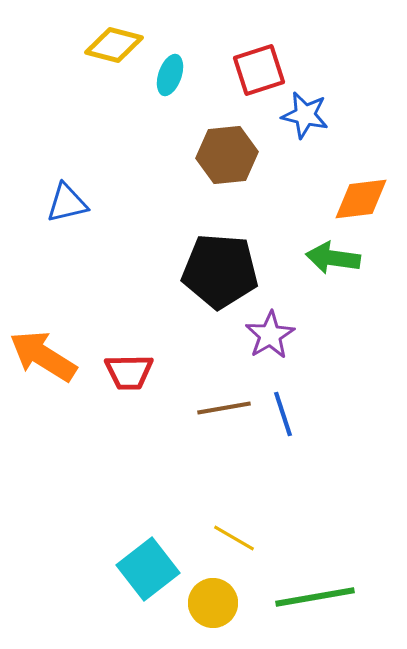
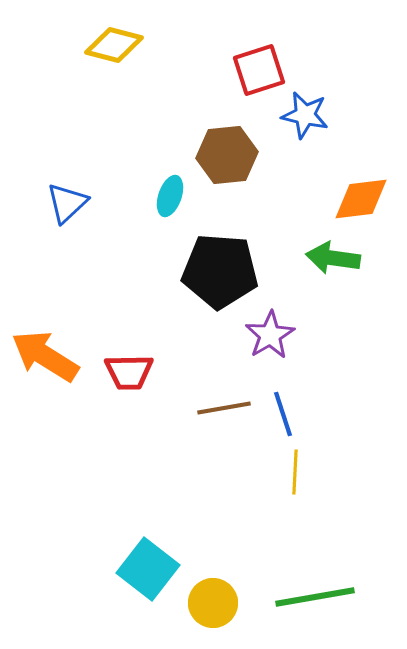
cyan ellipse: moved 121 px down
blue triangle: rotated 30 degrees counterclockwise
orange arrow: moved 2 px right
yellow line: moved 61 px right, 66 px up; rotated 63 degrees clockwise
cyan square: rotated 14 degrees counterclockwise
